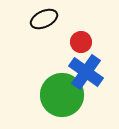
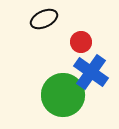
blue cross: moved 5 px right
green circle: moved 1 px right
